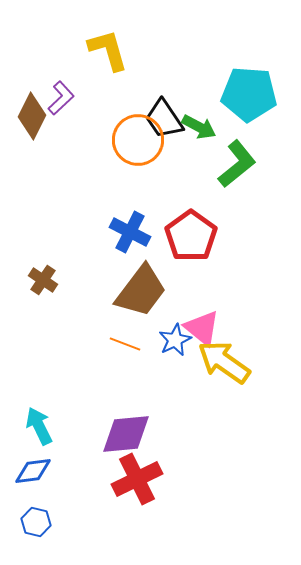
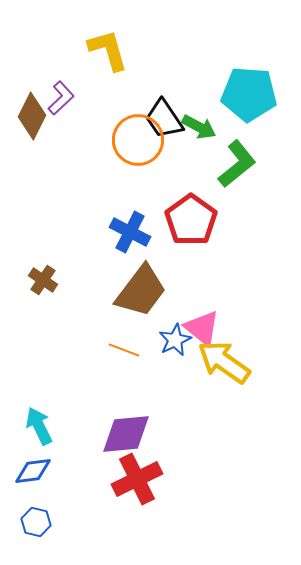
red pentagon: moved 16 px up
orange line: moved 1 px left, 6 px down
